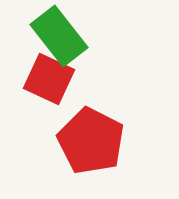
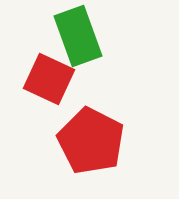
green rectangle: moved 19 px right; rotated 18 degrees clockwise
